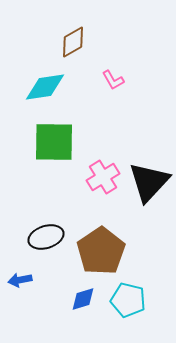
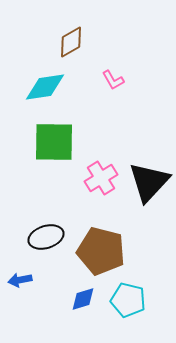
brown diamond: moved 2 px left
pink cross: moved 2 px left, 1 px down
brown pentagon: rotated 24 degrees counterclockwise
